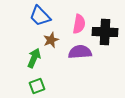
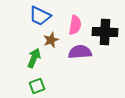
blue trapezoid: rotated 20 degrees counterclockwise
pink semicircle: moved 4 px left, 1 px down
